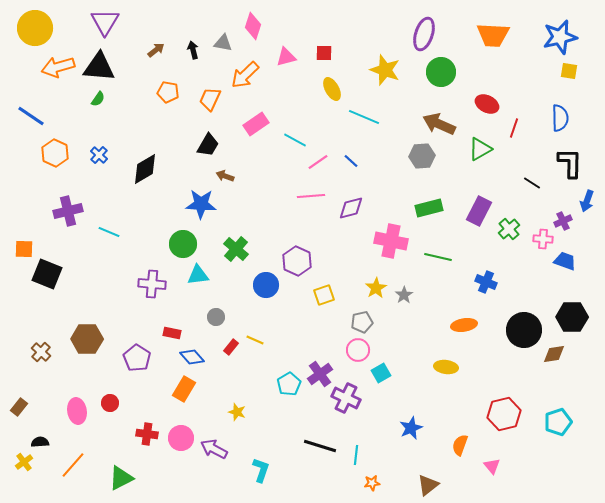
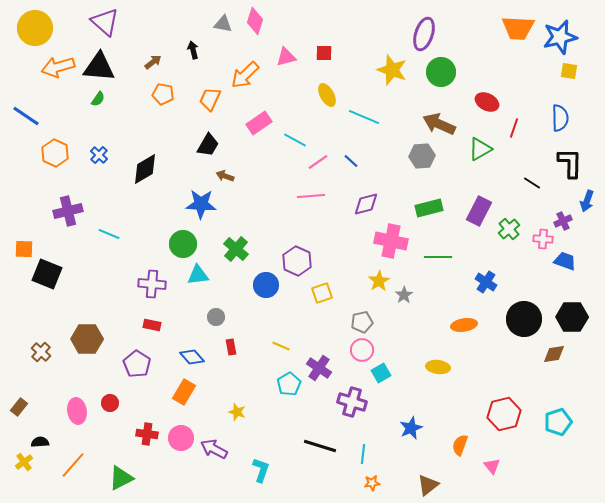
purple triangle at (105, 22): rotated 20 degrees counterclockwise
pink diamond at (253, 26): moved 2 px right, 5 px up
orange trapezoid at (493, 35): moved 25 px right, 7 px up
gray triangle at (223, 43): moved 19 px up
brown arrow at (156, 50): moved 3 px left, 12 px down
yellow star at (385, 70): moved 7 px right
yellow ellipse at (332, 89): moved 5 px left, 6 px down
orange pentagon at (168, 92): moved 5 px left, 2 px down
red ellipse at (487, 104): moved 2 px up
blue line at (31, 116): moved 5 px left
pink rectangle at (256, 124): moved 3 px right, 1 px up
purple diamond at (351, 208): moved 15 px right, 4 px up
cyan line at (109, 232): moved 2 px down
green line at (438, 257): rotated 12 degrees counterclockwise
blue cross at (486, 282): rotated 10 degrees clockwise
yellow star at (376, 288): moved 3 px right, 7 px up
yellow square at (324, 295): moved 2 px left, 2 px up
black circle at (524, 330): moved 11 px up
red rectangle at (172, 333): moved 20 px left, 8 px up
yellow line at (255, 340): moved 26 px right, 6 px down
red rectangle at (231, 347): rotated 49 degrees counterclockwise
pink circle at (358, 350): moved 4 px right
purple pentagon at (137, 358): moved 6 px down
yellow ellipse at (446, 367): moved 8 px left
purple cross at (320, 374): moved 1 px left, 6 px up; rotated 20 degrees counterclockwise
orange rectangle at (184, 389): moved 3 px down
purple cross at (346, 398): moved 6 px right, 4 px down; rotated 8 degrees counterclockwise
cyan line at (356, 455): moved 7 px right, 1 px up
